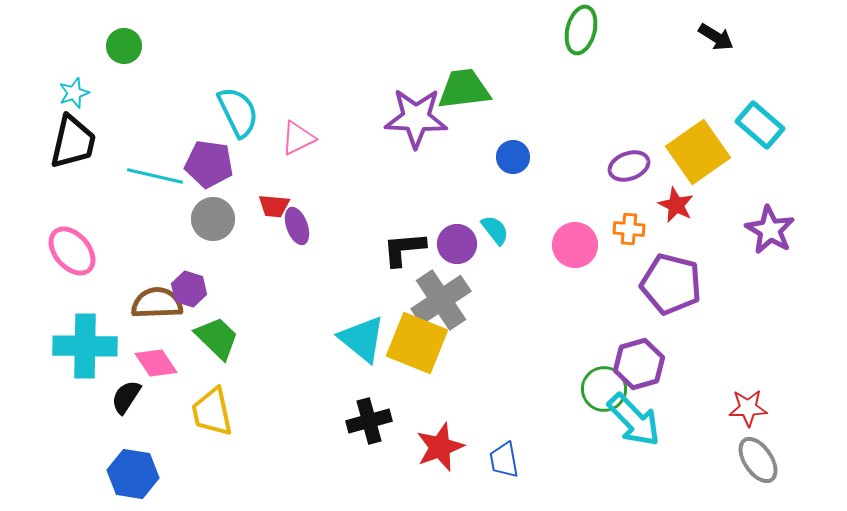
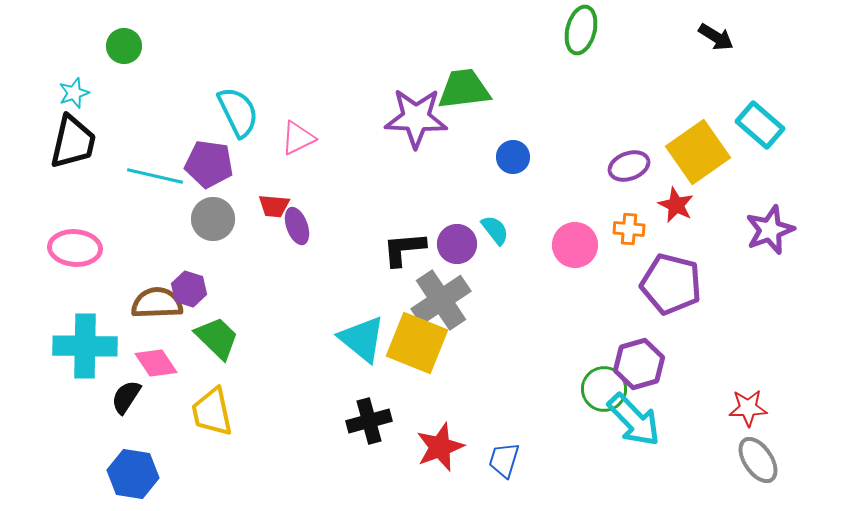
purple star at (770, 230): rotated 21 degrees clockwise
pink ellipse at (72, 251): moved 3 px right, 3 px up; rotated 45 degrees counterclockwise
blue trapezoid at (504, 460): rotated 27 degrees clockwise
